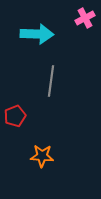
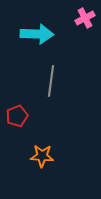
red pentagon: moved 2 px right
